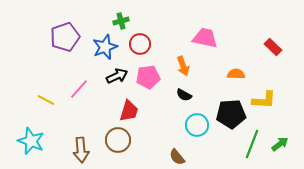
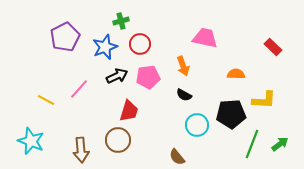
purple pentagon: rotated 8 degrees counterclockwise
